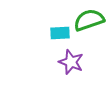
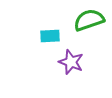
cyan rectangle: moved 10 px left, 3 px down
